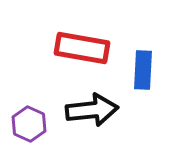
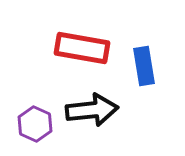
blue rectangle: moved 1 px right, 4 px up; rotated 12 degrees counterclockwise
purple hexagon: moved 6 px right
